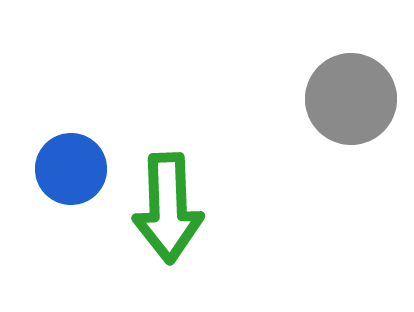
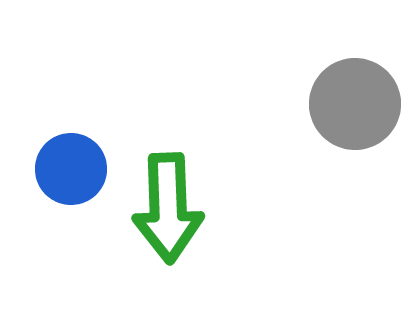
gray circle: moved 4 px right, 5 px down
